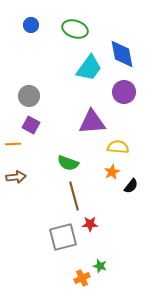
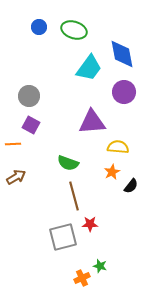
blue circle: moved 8 px right, 2 px down
green ellipse: moved 1 px left, 1 px down
brown arrow: rotated 24 degrees counterclockwise
